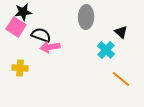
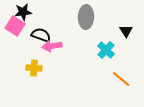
pink square: moved 1 px left, 1 px up
black triangle: moved 5 px right, 1 px up; rotated 16 degrees clockwise
pink arrow: moved 2 px right, 1 px up
yellow cross: moved 14 px right
